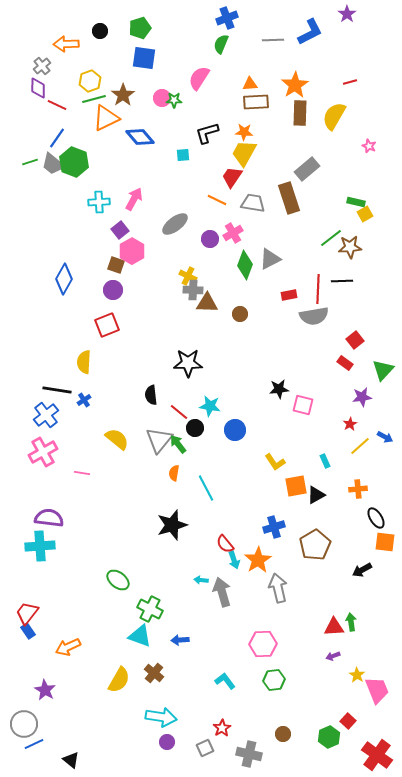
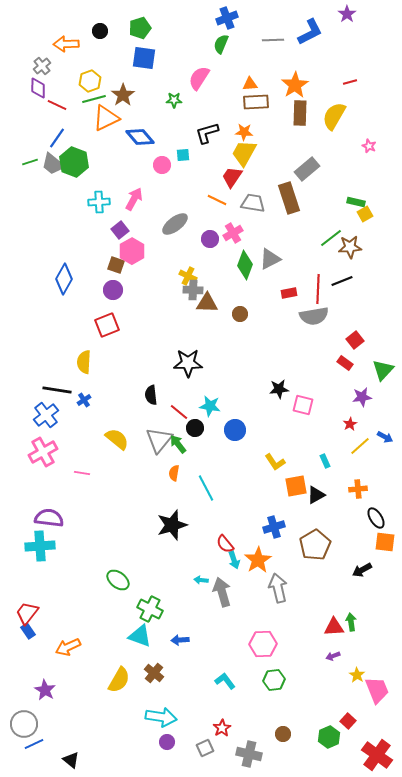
pink circle at (162, 98): moved 67 px down
black line at (342, 281): rotated 20 degrees counterclockwise
red rectangle at (289, 295): moved 2 px up
